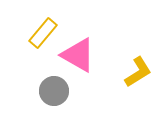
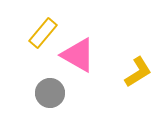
gray circle: moved 4 px left, 2 px down
